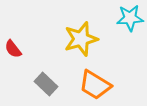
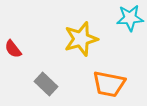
orange trapezoid: moved 14 px right, 1 px up; rotated 20 degrees counterclockwise
